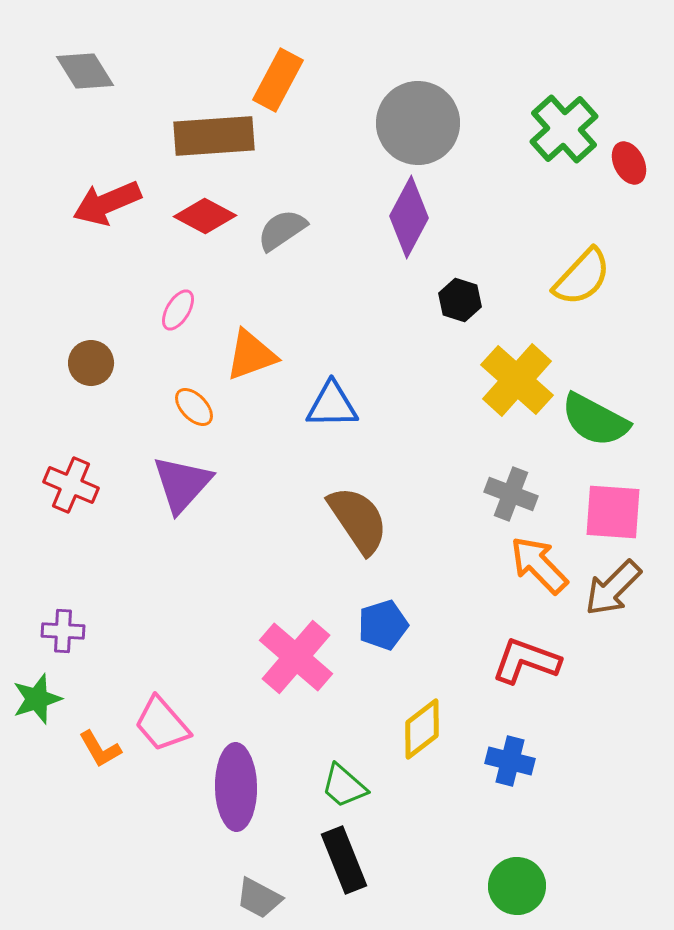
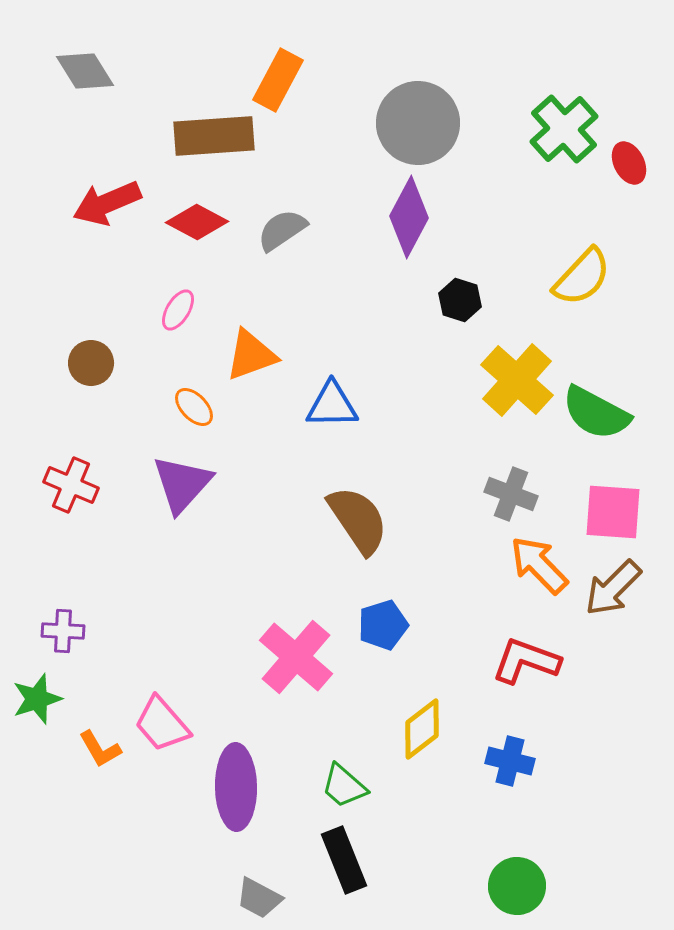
red diamond: moved 8 px left, 6 px down
green semicircle: moved 1 px right, 7 px up
